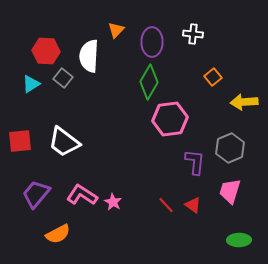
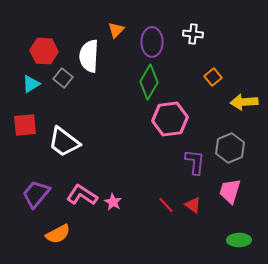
red hexagon: moved 2 px left
red square: moved 5 px right, 16 px up
